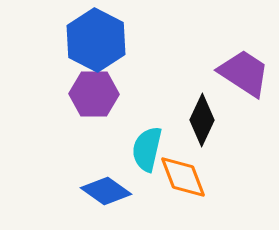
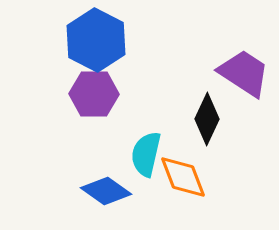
black diamond: moved 5 px right, 1 px up
cyan semicircle: moved 1 px left, 5 px down
